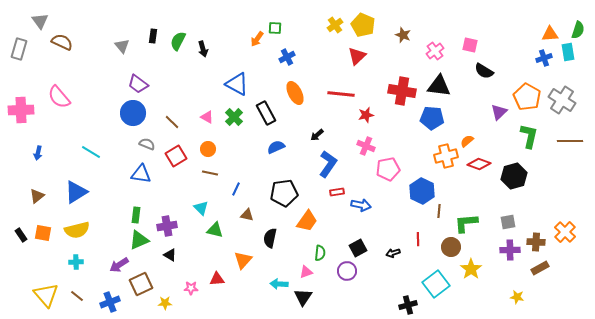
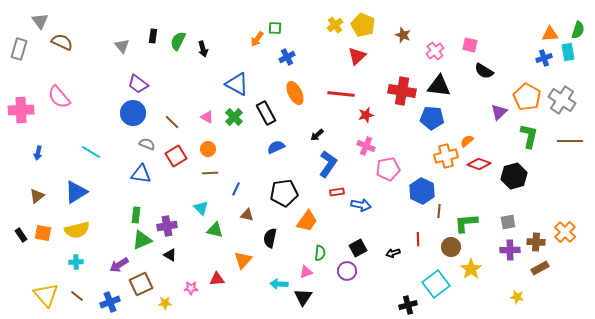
brown line at (210, 173): rotated 14 degrees counterclockwise
green triangle at (139, 240): moved 3 px right
